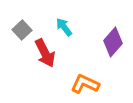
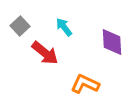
gray square: moved 2 px left, 4 px up
purple diamond: moved 1 px left; rotated 44 degrees counterclockwise
red arrow: rotated 24 degrees counterclockwise
